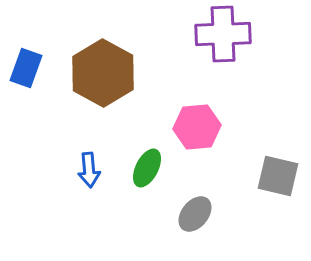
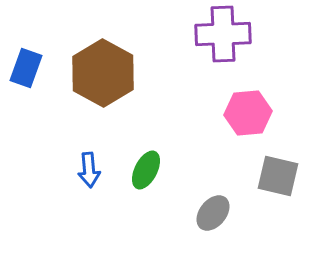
pink hexagon: moved 51 px right, 14 px up
green ellipse: moved 1 px left, 2 px down
gray ellipse: moved 18 px right, 1 px up
